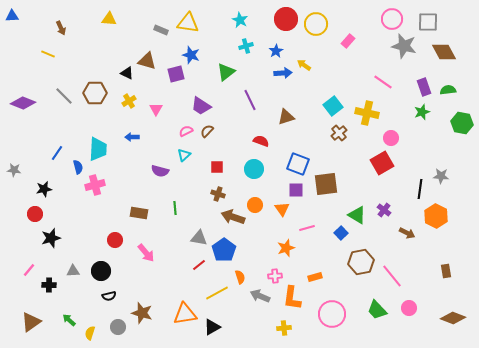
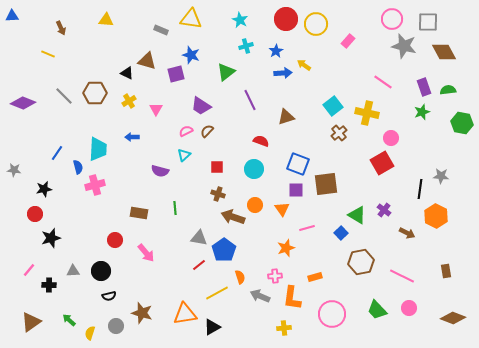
yellow triangle at (109, 19): moved 3 px left, 1 px down
yellow triangle at (188, 23): moved 3 px right, 4 px up
pink line at (392, 276): moved 10 px right; rotated 25 degrees counterclockwise
gray circle at (118, 327): moved 2 px left, 1 px up
